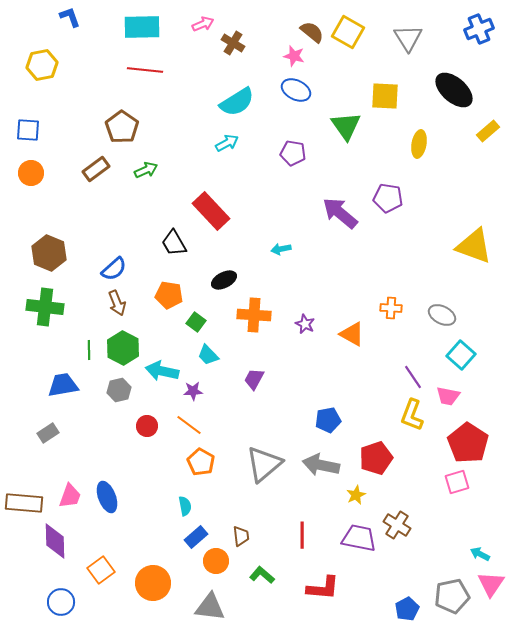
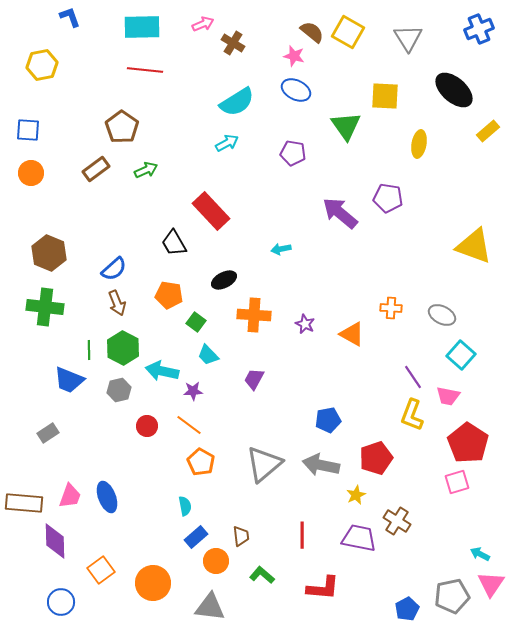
blue trapezoid at (63, 385): moved 6 px right, 5 px up; rotated 148 degrees counterclockwise
brown cross at (397, 525): moved 4 px up
